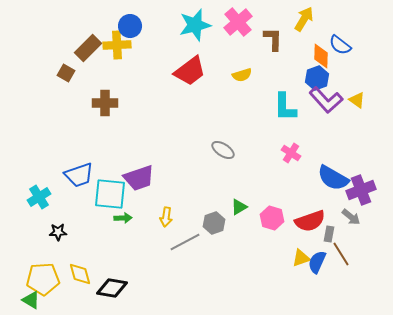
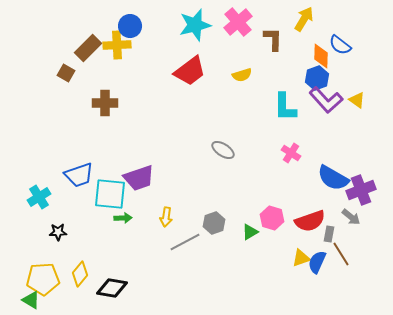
green triangle at (239, 207): moved 11 px right, 25 px down
yellow diamond at (80, 274): rotated 55 degrees clockwise
